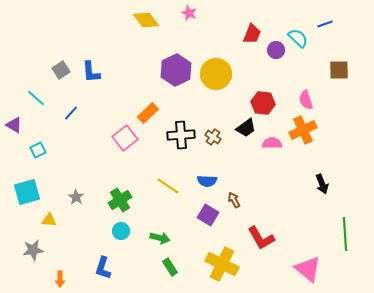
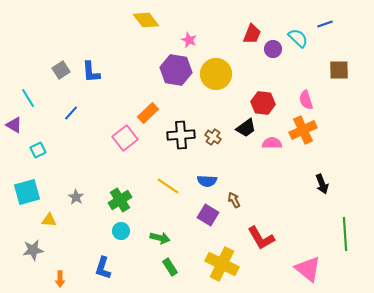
pink star at (189, 13): moved 27 px down
purple circle at (276, 50): moved 3 px left, 1 px up
purple hexagon at (176, 70): rotated 24 degrees counterclockwise
cyan line at (36, 98): moved 8 px left; rotated 18 degrees clockwise
